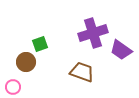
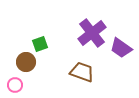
purple cross: moved 1 px left; rotated 20 degrees counterclockwise
purple trapezoid: moved 2 px up
pink circle: moved 2 px right, 2 px up
